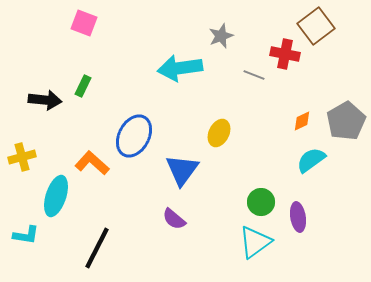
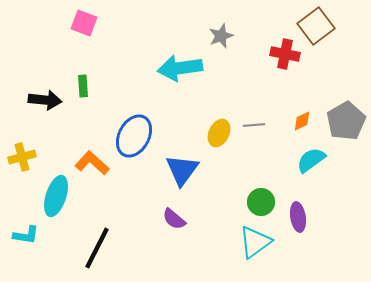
gray line: moved 50 px down; rotated 25 degrees counterclockwise
green rectangle: rotated 30 degrees counterclockwise
